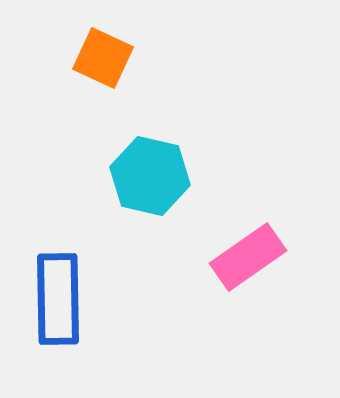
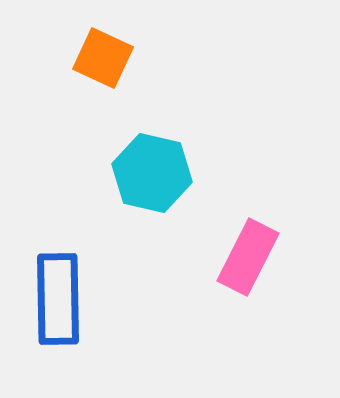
cyan hexagon: moved 2 px right, 3 px up
pink rectangle: rotated 28 degrees counterclockwise
